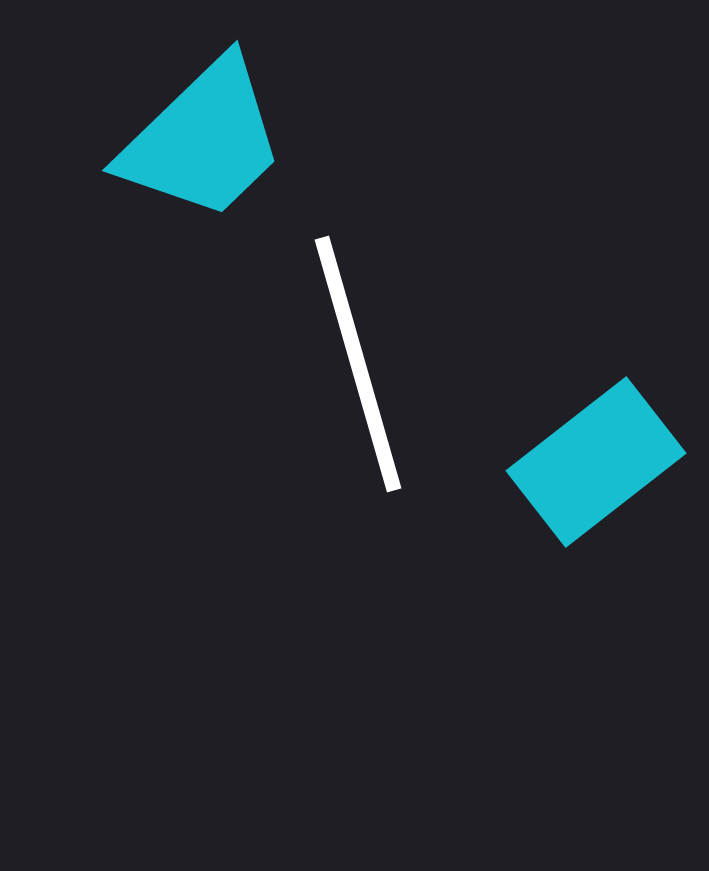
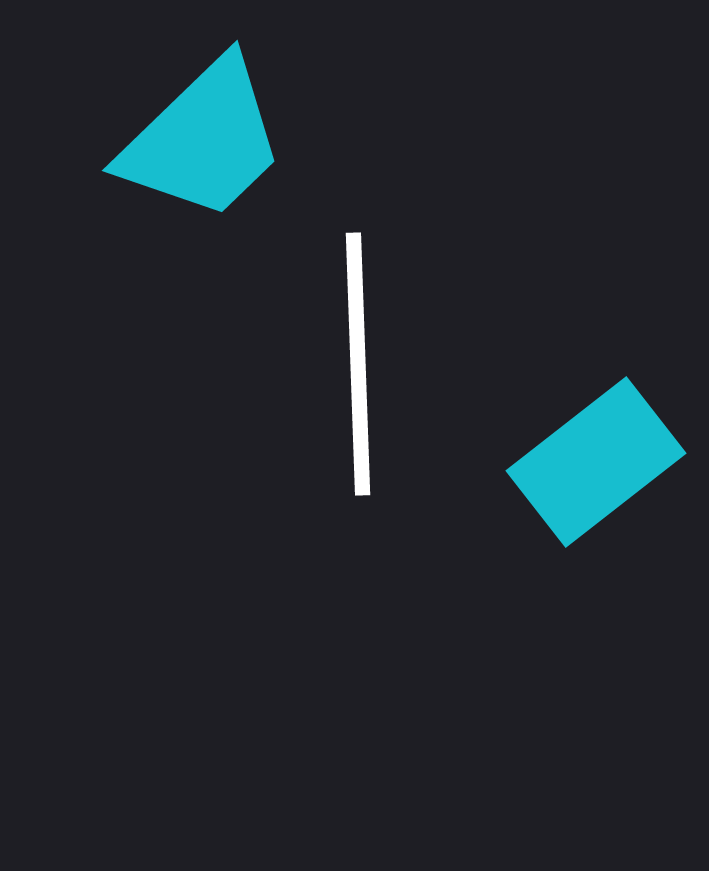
white line: rotated 14 degrees clockwise
